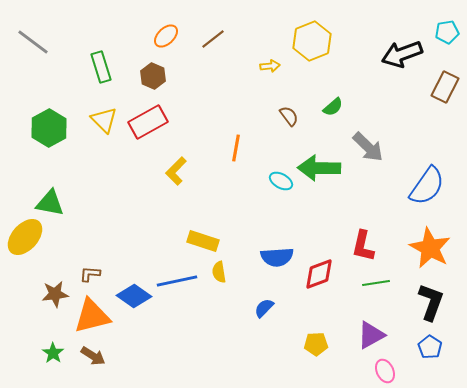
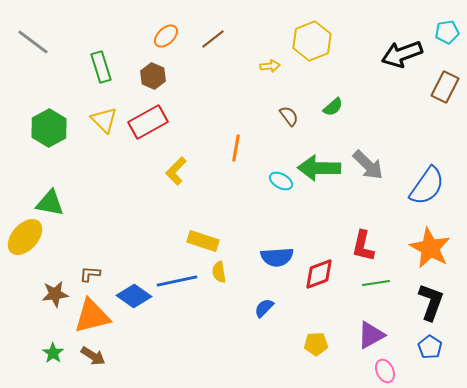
gray arrow at (368, 147): moved 18 px down
